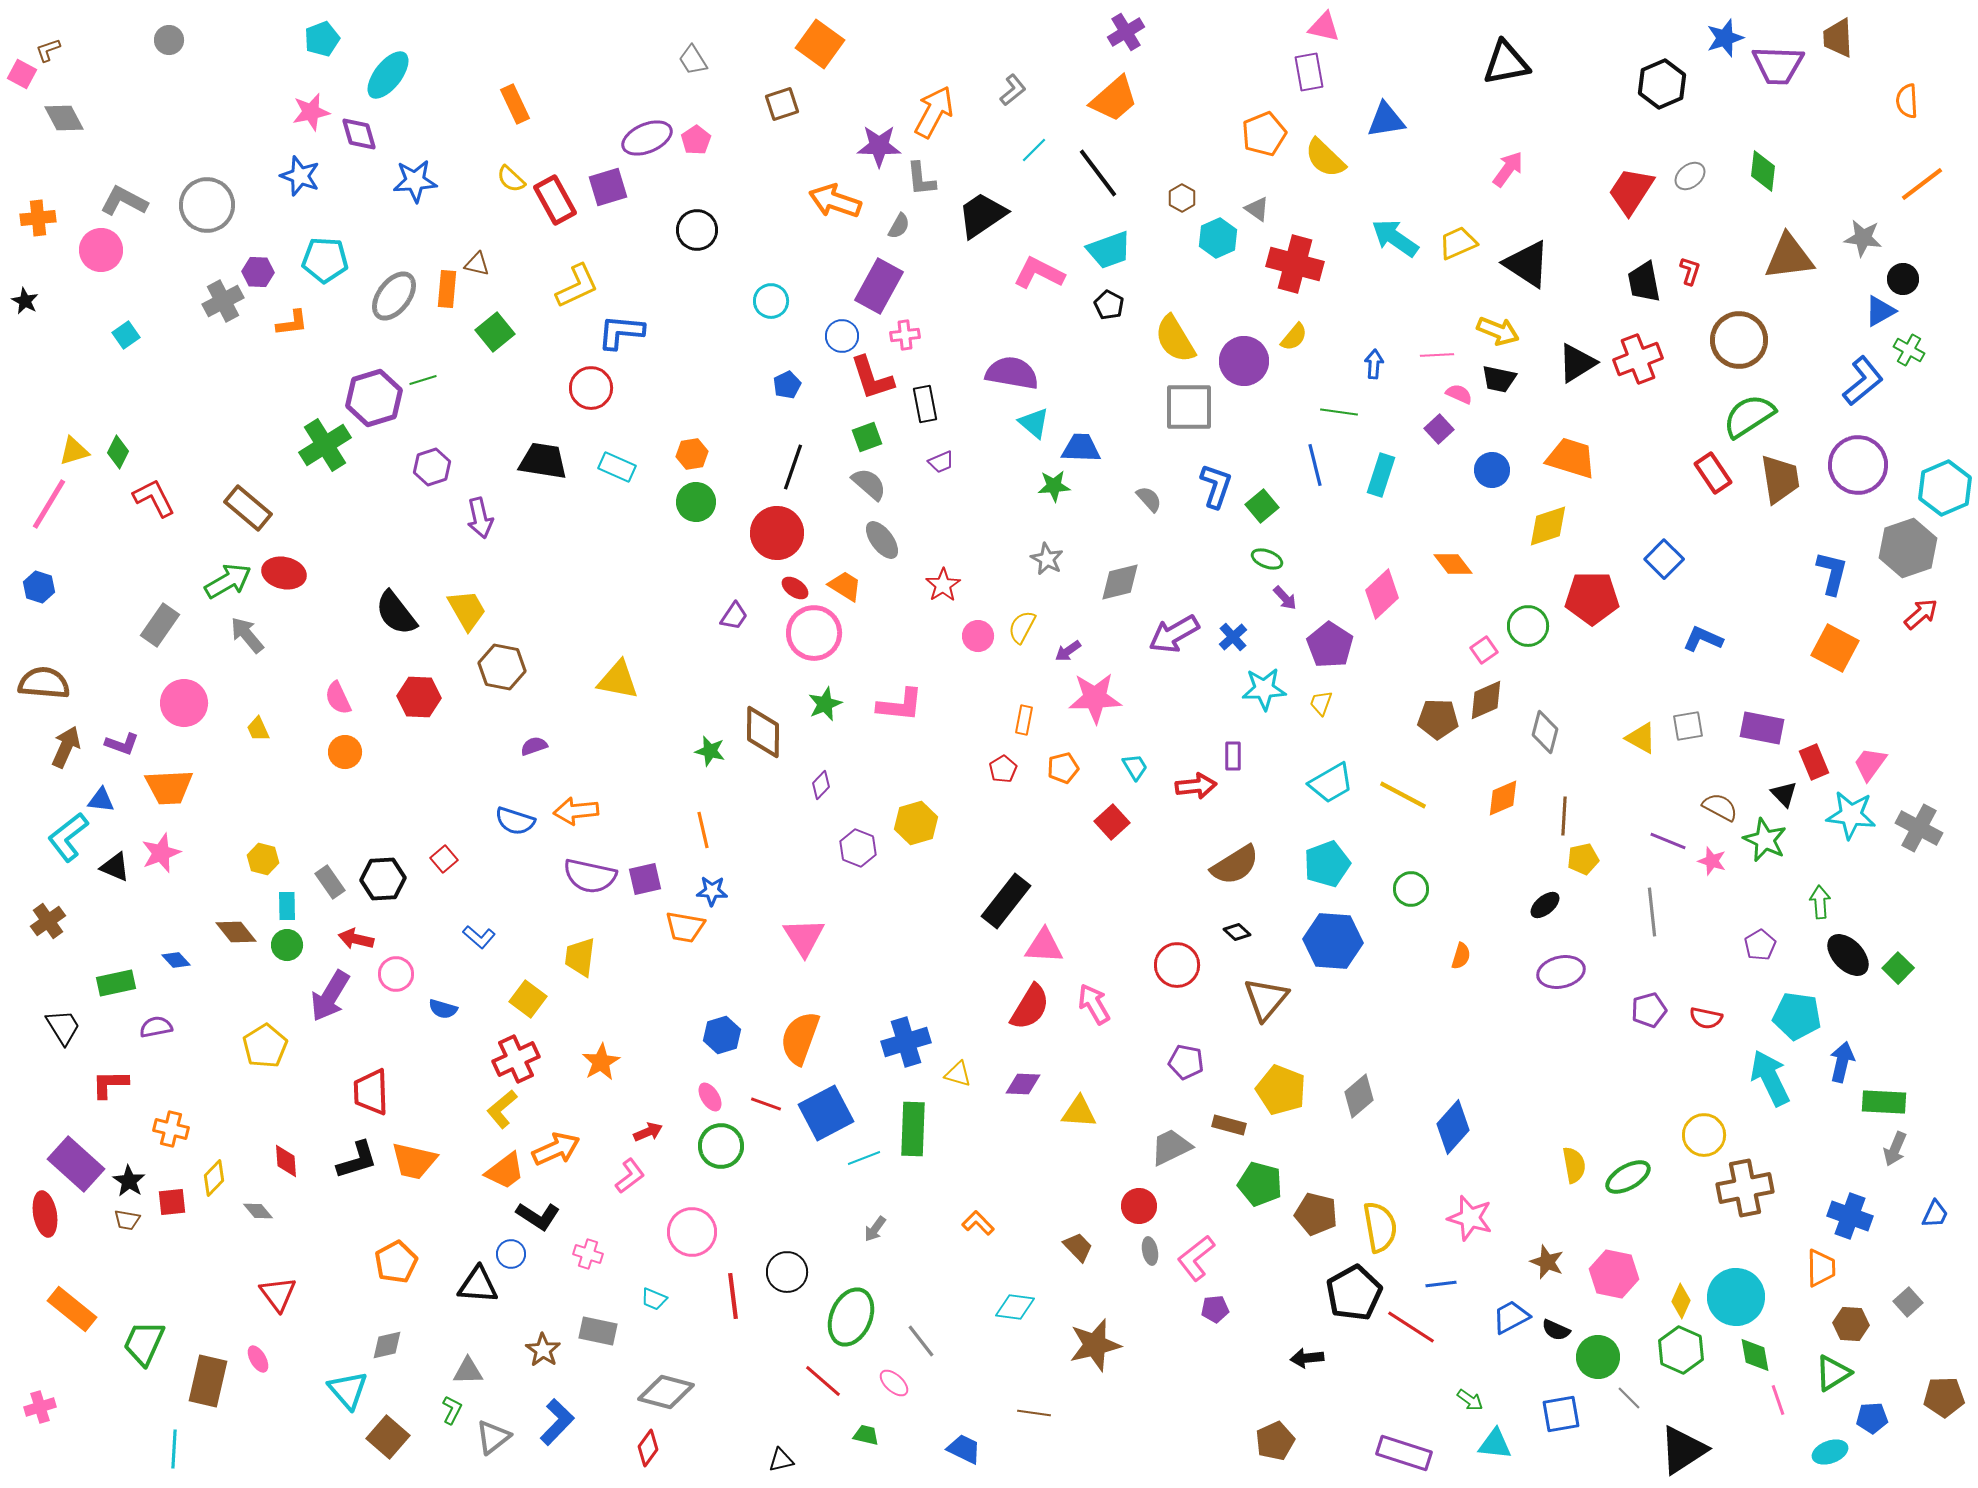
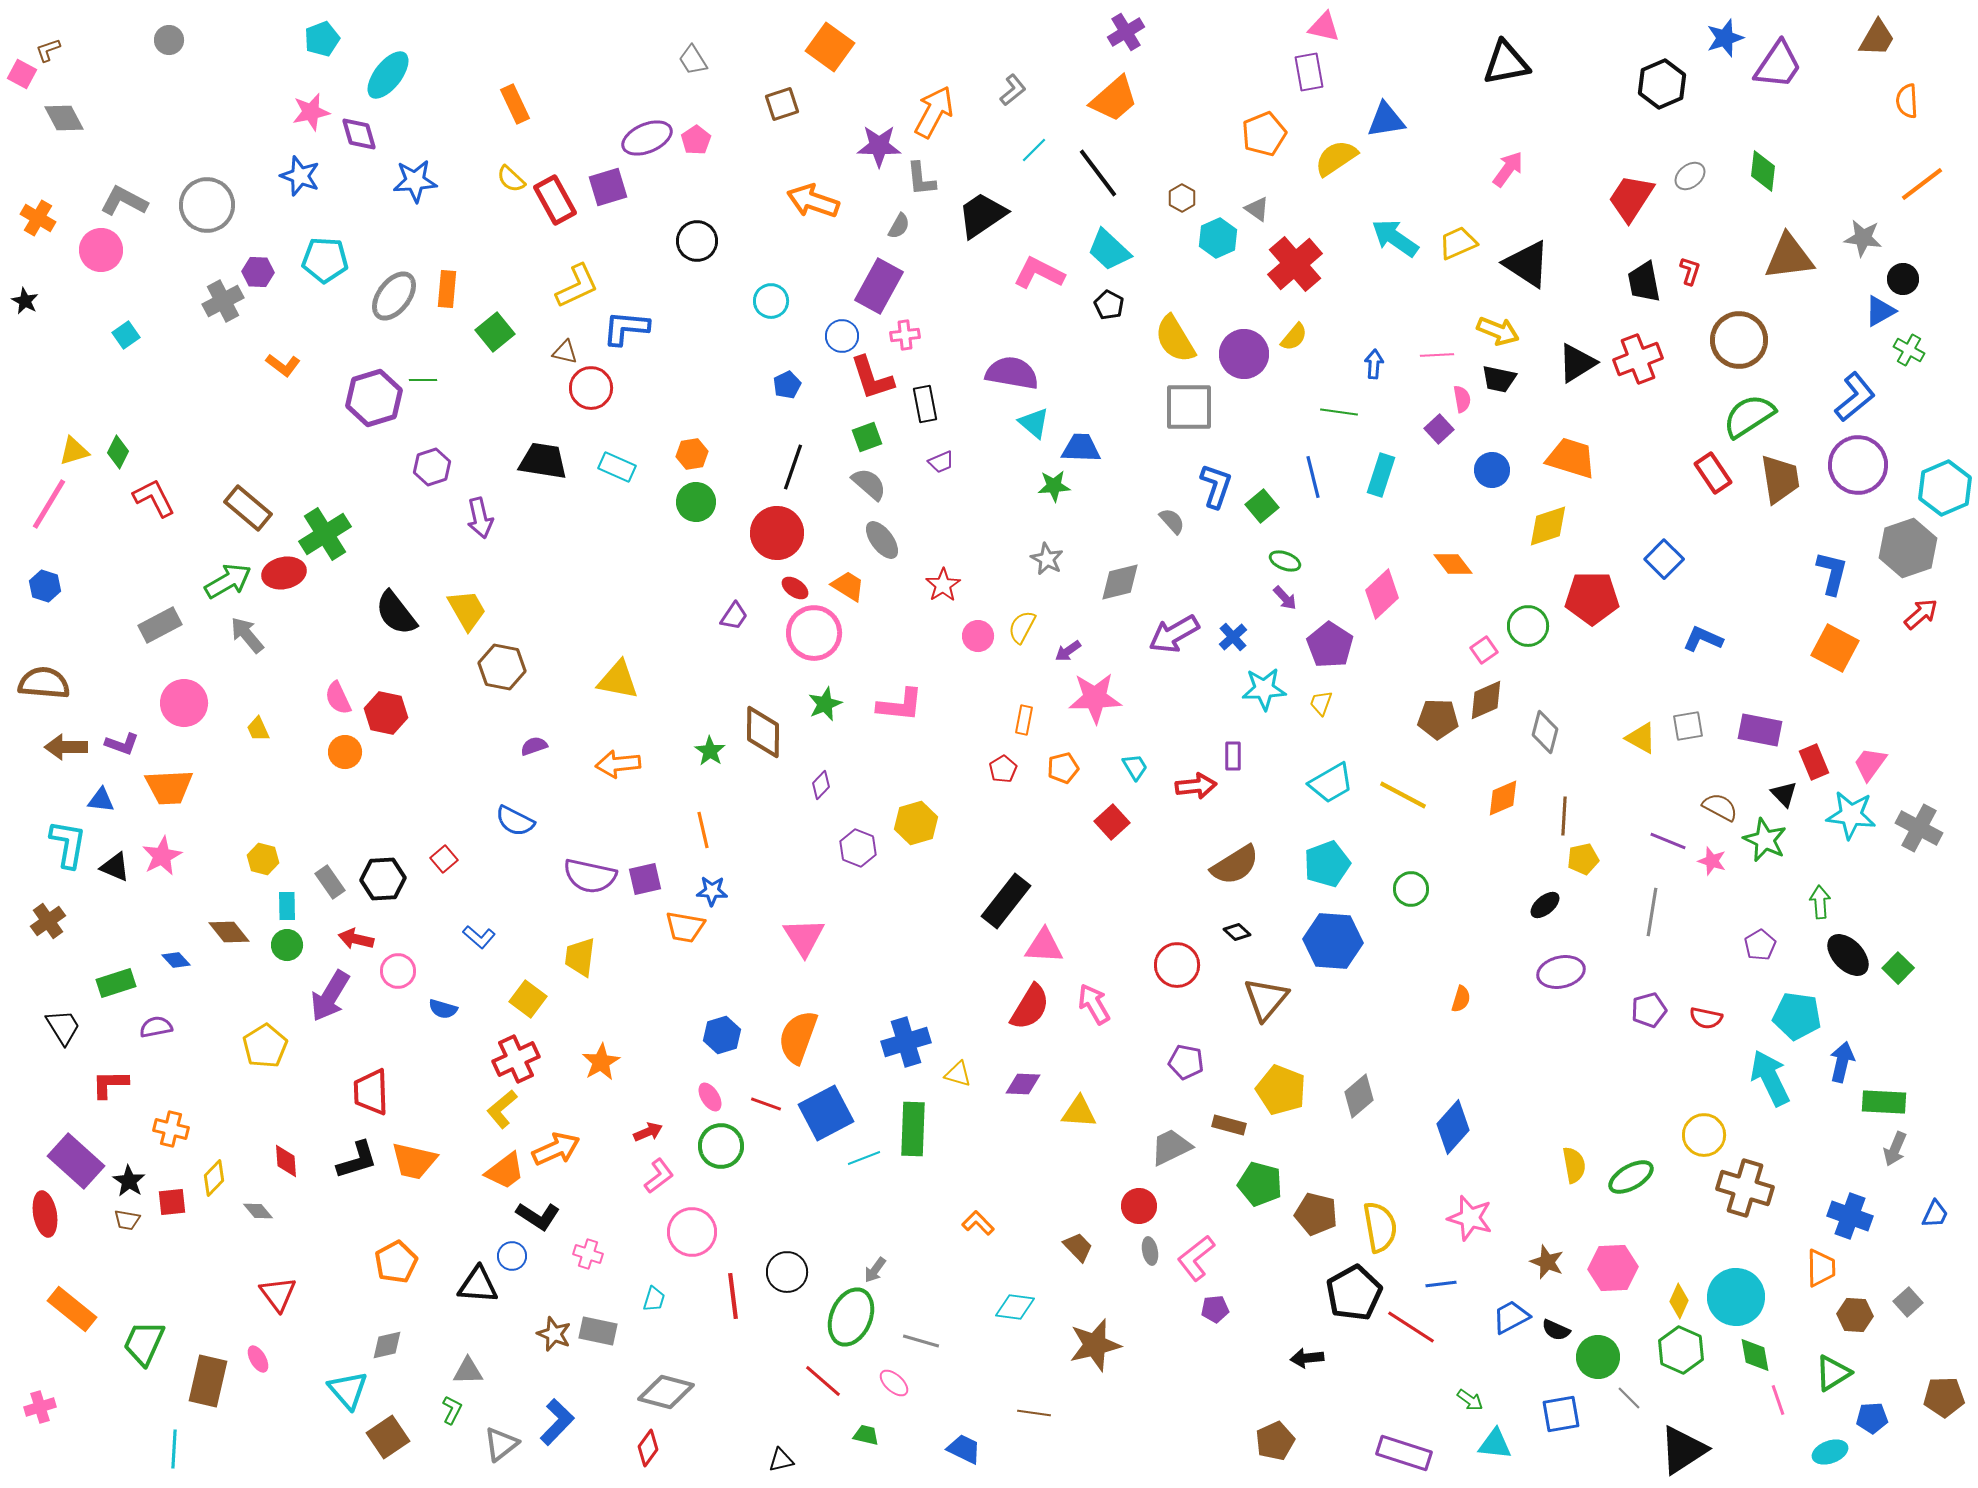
brown trapezoid at (1838, 38): moved 39 px right; rotated 147 degrees counterclockwise
orange square at (820, 44): moved 10 px right, 3 px down
purple trapezoid at (1778, 65): rotated 58 degrees counterclockwise
yellow semicircle at (1325, 158): moved 11 px right; rotated 102 degrees clockwise
red trapezoid at (1631, 191): moved 7 px down
orange arrow at (835, 201): moved 22 px left
orange cross at (38, 218): rotated 36 degrees clockwise
black circle at (697, 230): moved 11 px down
cyan trapezoid at (1109, 250): rotated 63 degrees clockwise
brown triangle at (477, 264): moved 88 px right, 88 px down
red cross at (1295, 264): rotated 34 degrees clockwise
orange L-shape at (292, 323): moved 9 px left, 42 px down; rotated 44 degrees clockwise
blue L-shape at (621, 332): moved 5 px right, 4 px up
purple circle at (1244, 361): moved 7 px up
green line at (423, 380): rotated 16 degrees clockwise
blue L-shape at (1863, 381): moved 8 px left, 16 px down
pink semicircle at (1459, 394): moved 3 px right, 5 px down; rotated 56 degrees clockwise
green cross at (325, 445): moved 89 px down
blue line at (1315, 465): moved 2 px left, 12 px down
gray semicircle at (1149, 499): moved 23 px right, 22 px down
green ellipse at (1267, 559): moved 18 px right, 2 px down
red ellipse at (284, 573): rotated 24 degrees counterclockwise
orange trapezoid at (845, 586): moved 3 px right
blue hexagon at (39, 587): moved 6 px right, 1 px up
gray rectangle at (160, 625): rotated 27 degrees clockwise
red hexagon at (419, 697): moved 33 px left, 16 px down; rotated 9 degrees clockwise
purple rectangle at (1762, 728): moved 2 px left, 2 px down
brown arrow at (66, 747): rotated 114 degrees counterclockwise
green star at (710, 751): rotated 20 degrees clockwise
orange arrow at (576, 811): moved 42 px right, 47 px up
blue semicircle at (515, 821): rotated 9 degrees clockwise
cyan L-shape at (68, 837): moved 7 px down; rotated 138 degrees clockwise
pink star at (161, 853): moved 1 px right, 3 px down; rotated 6 degrees counterclockwise
gray line at (1652, 912): rotated 15 degrees clockwise
brown diamond at (236, 932): moved 7 px left
orange semicircle at (1461, 956): moved 43 px down
pink circle at (396, 974): moved 2 px right, 3 px up
green rectangle at (116, 983): rotated 6 degrees counterclockwise
orange semicircle at (800, 1038): moved 2 px left, 1 px up
purple rectangle at (76, 1164): moved 3 px up
pink L-shape at (630, 1176): moved 29 px right
green ellipse at (1628, 1177): moved 3 px right
brown cross at (1745, 1188): rotated 28 degrees clockwise
gray arrow at (875, 1229): moved 41 px down
blue circle at (511, 1254): moved 1 px right, 2 px down
pink hexagon at (1614, 1274): moved 1 px left, 6 px up; rotated 15 degrees counterclockwise
cyan trapezoid at (654, 1299): rotated 96 degrees counterclockwise
yellow diamond at (1681, 1301): moved 2 px left
brown hexagon at (1851, 1324): moved 4 px right, 9 px up
gray line at (921, 1341): rotated 36 degrees counterclockwise
brown star at (543, 1350): moved 11 px right, 16 px up; rotated 12 degrees counterclockwise
brown square at (388, 1437): rotated 15 degrees clockwise
gray triangle at (493, 1437): moved 8 px right, 7 px down
